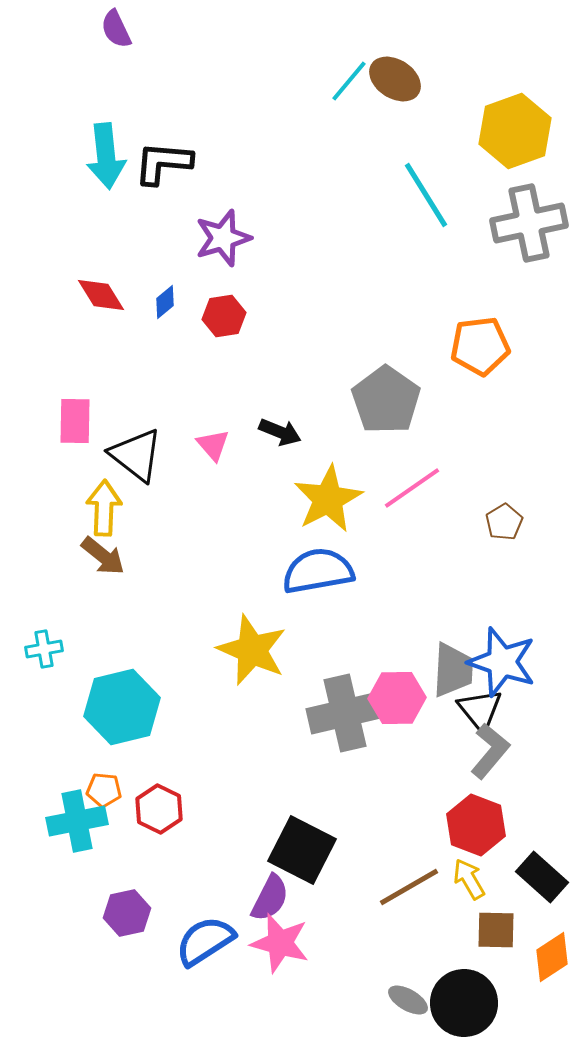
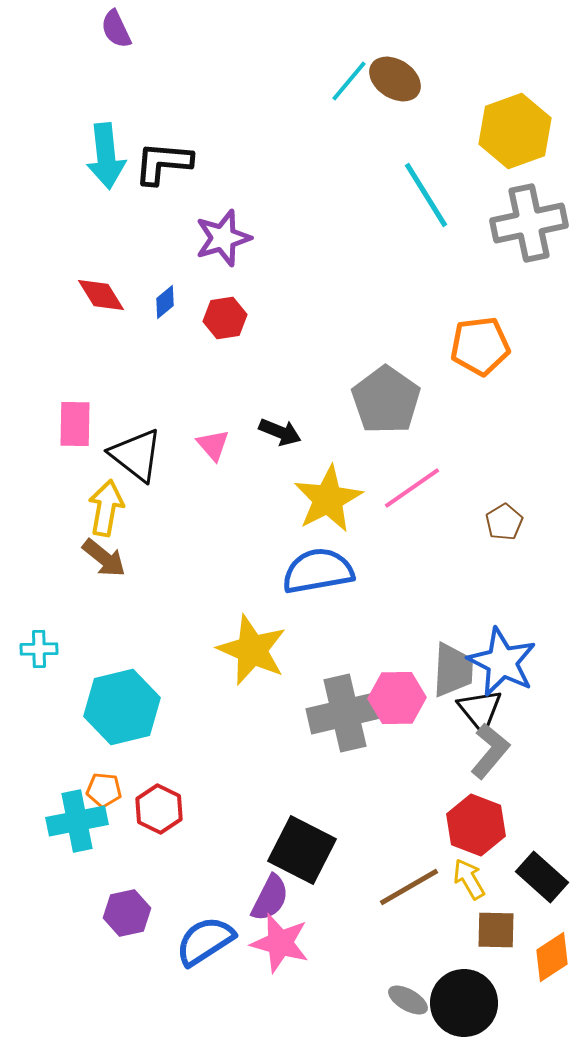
red hexagon at (224, 316): moved 1 px right, 2 px down
pink rectangle at (75, 421): moved 3 px down
yellow arrow at (104, 508): moved 2 px right; rotated 8 degrees clockwise
brown arrow at (103, 556): moved 1 px right, 2 px down
cyan cross at (44, 649): moved 5 px left; rotated 9 degrees clockwise
blue star at (502, 662): rotated 8 degrees clockwise
